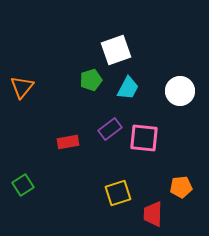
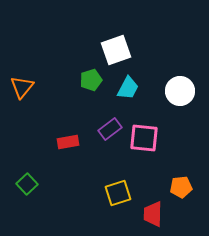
green square: moved 4 px right, 1 px up; rotated 10 degrees counterclockwise
